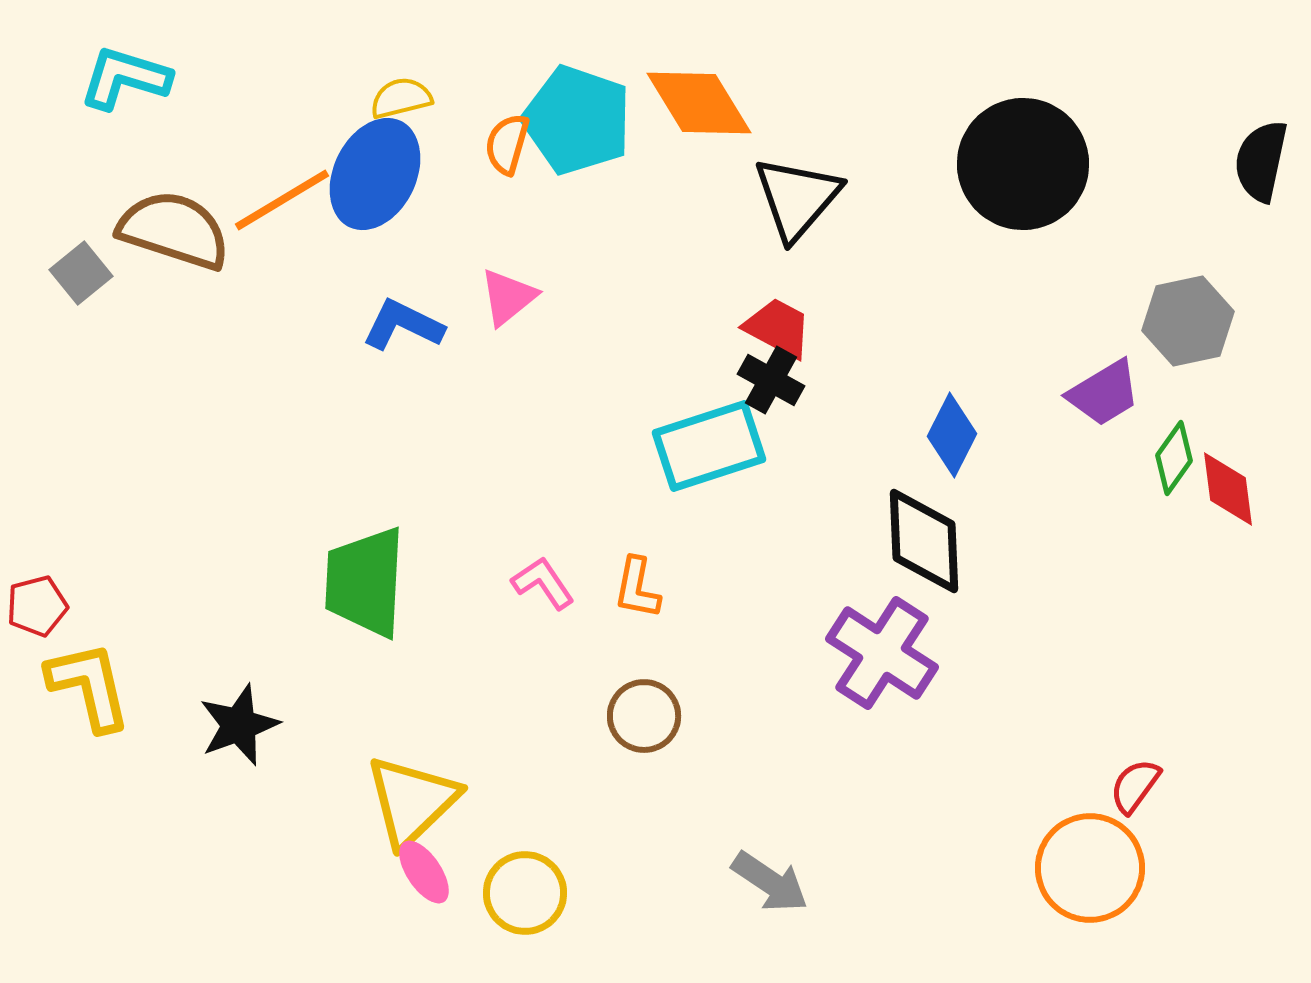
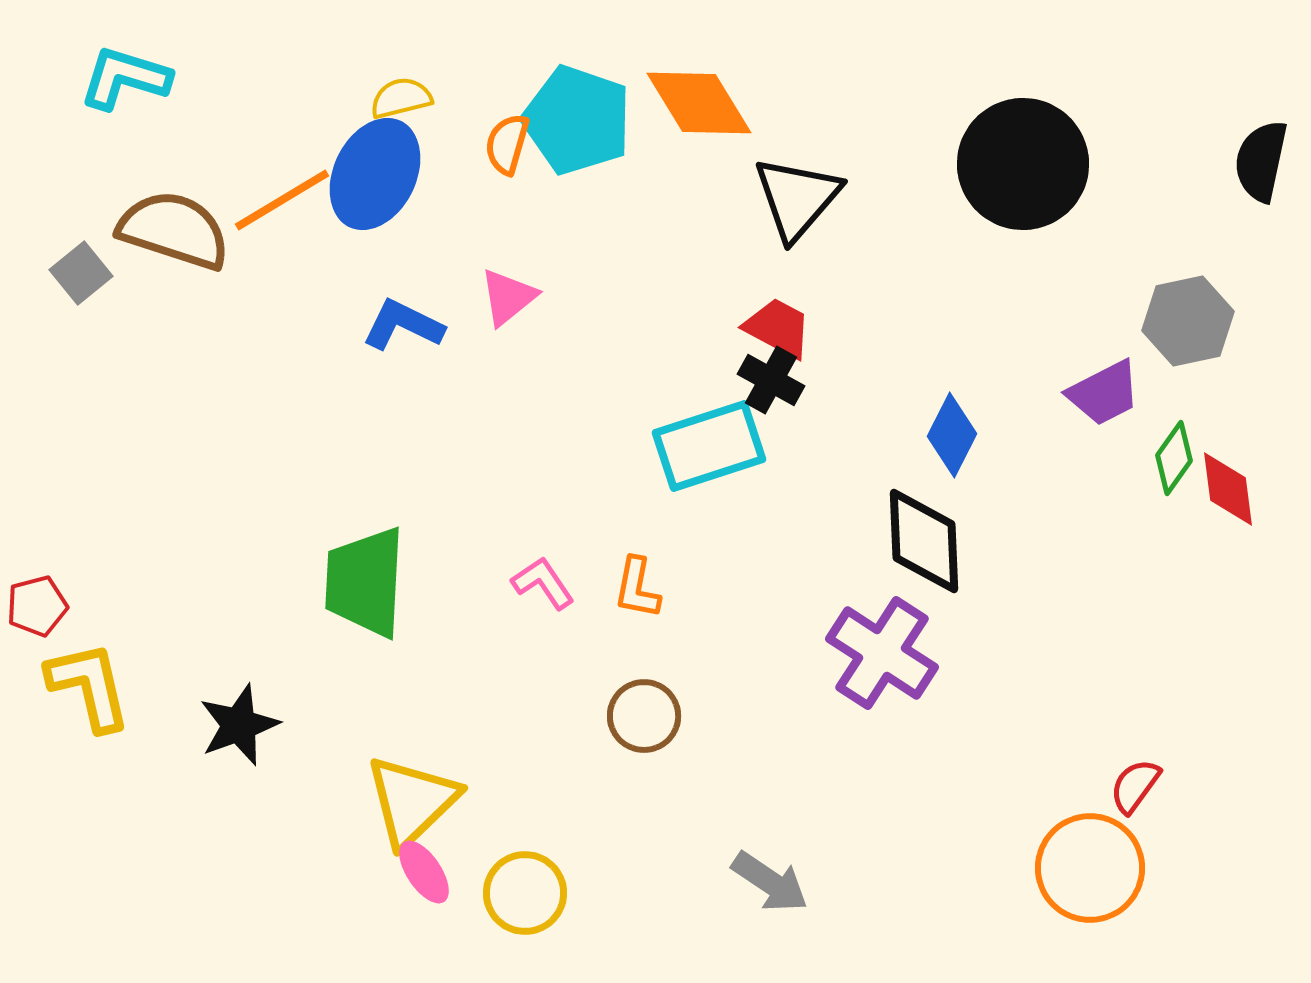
purple trapezoid: rotated 4 degrees clockwise
